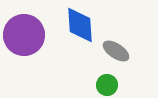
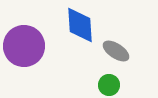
purple circle: moved 11 px down
green circle: moved 2 px right
